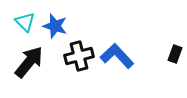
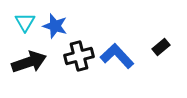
cyan triangle: rotated 15 degrees clockwise
black rectangle: moved 14 px left, 7 px up; rotated 30 degrees clockwise
black arrow: rotated 32 degrees clockwise
